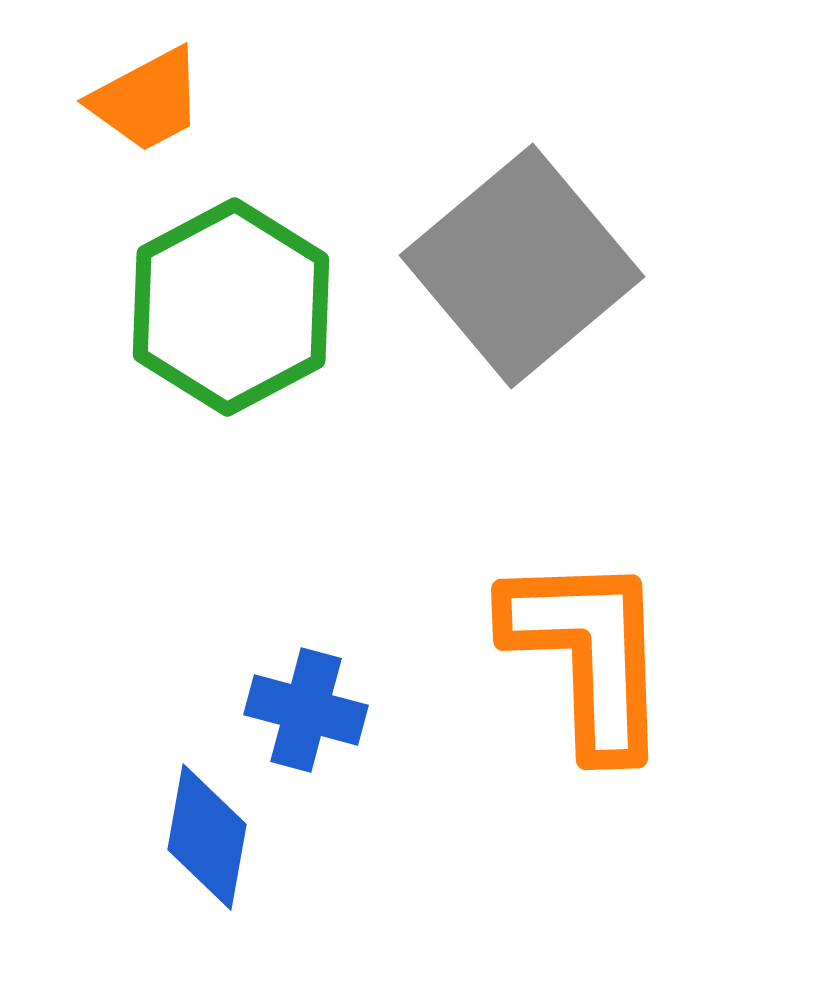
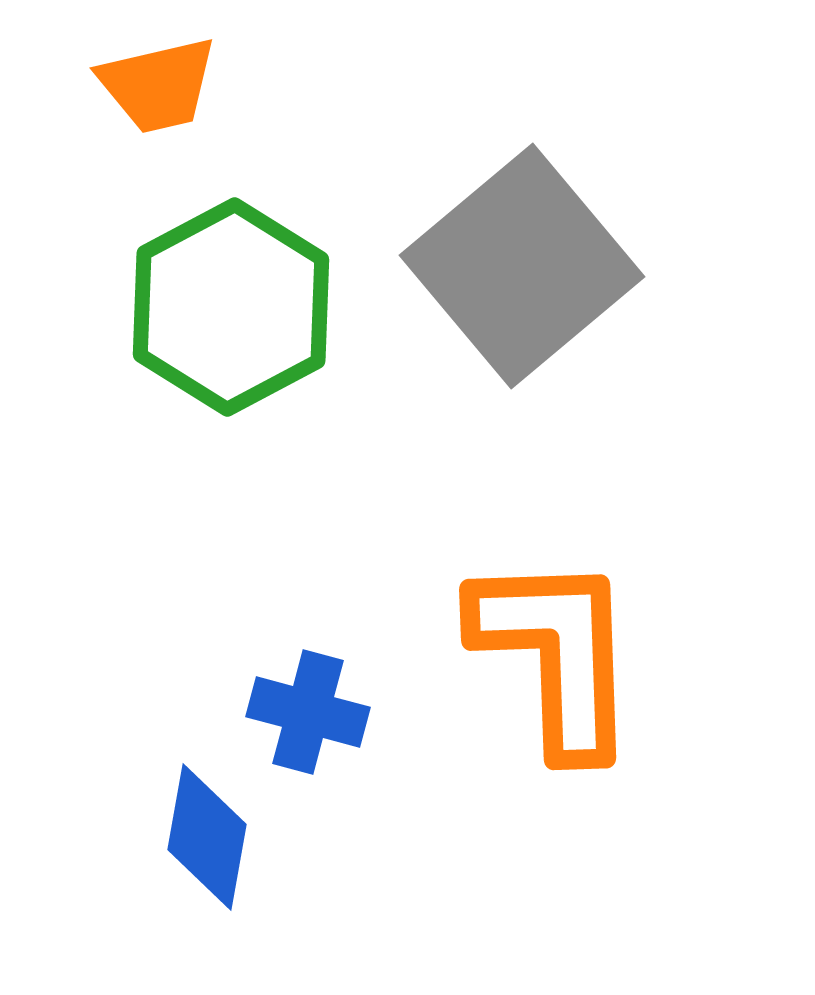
orange trapezoid: moved 11 px right, 15 px up; rotated 15 degrees clockwise
orange L-shape: moved 32 px left
blue cross: moved 2 px right, 2 px down
